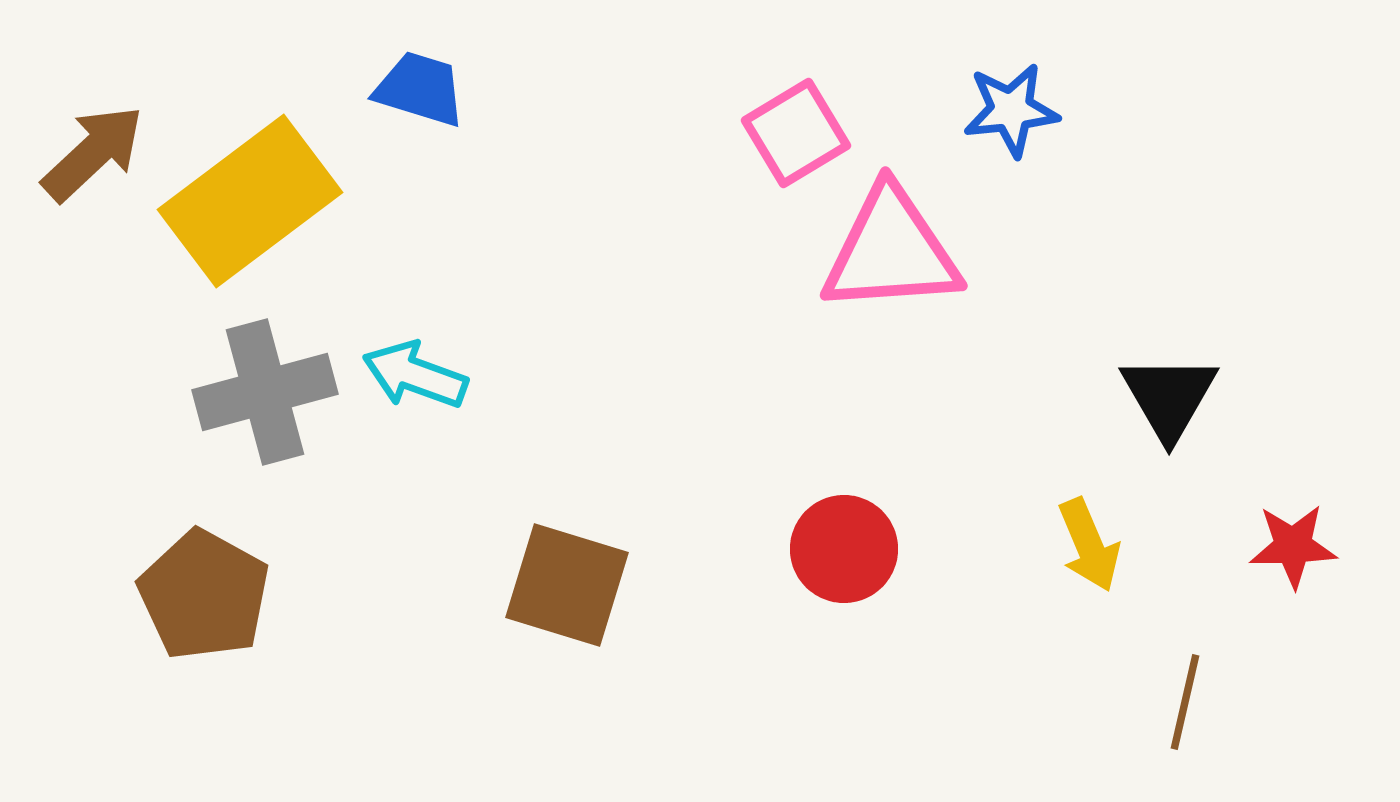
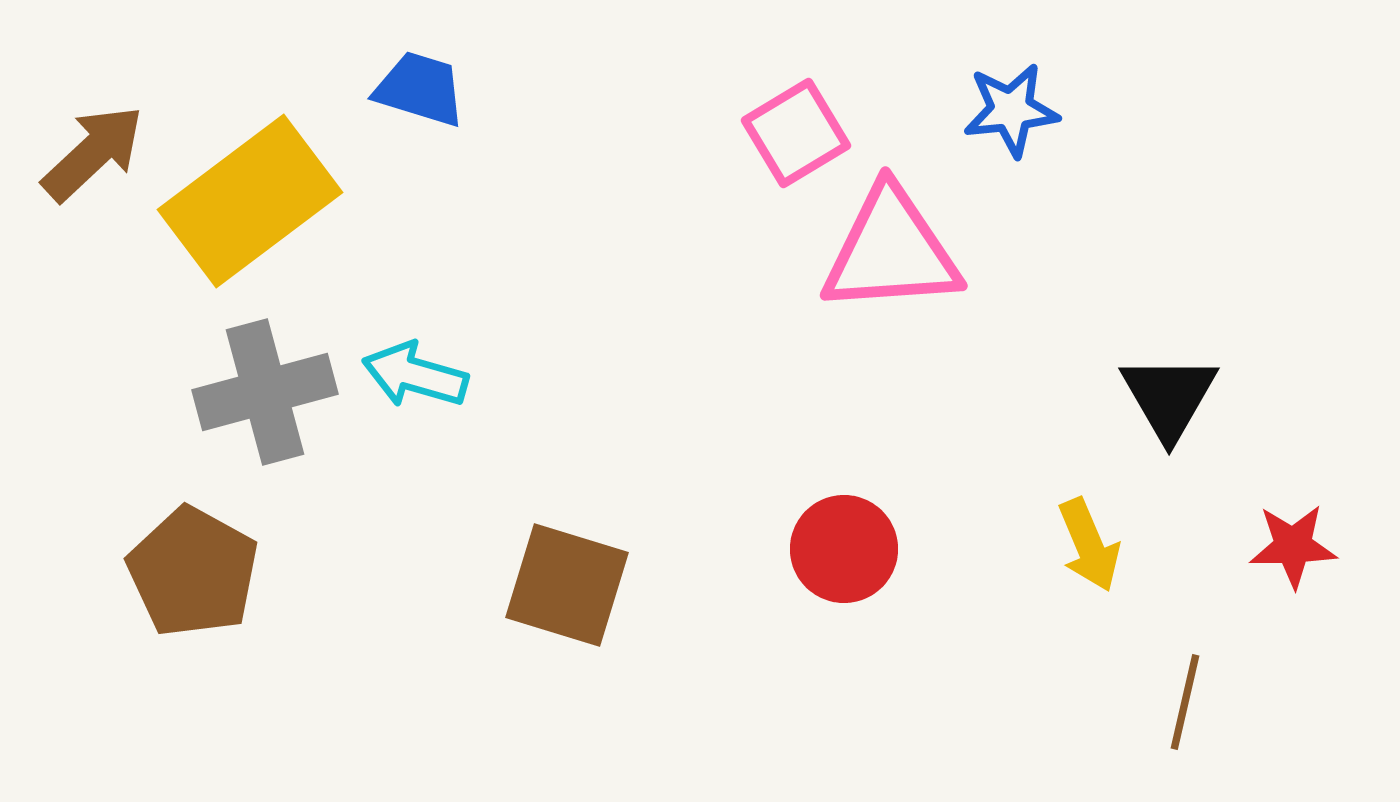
cyan arrow: rotated 4 degrees counterclockwise
brown pentagon: moved 11 px left, 23 px up
